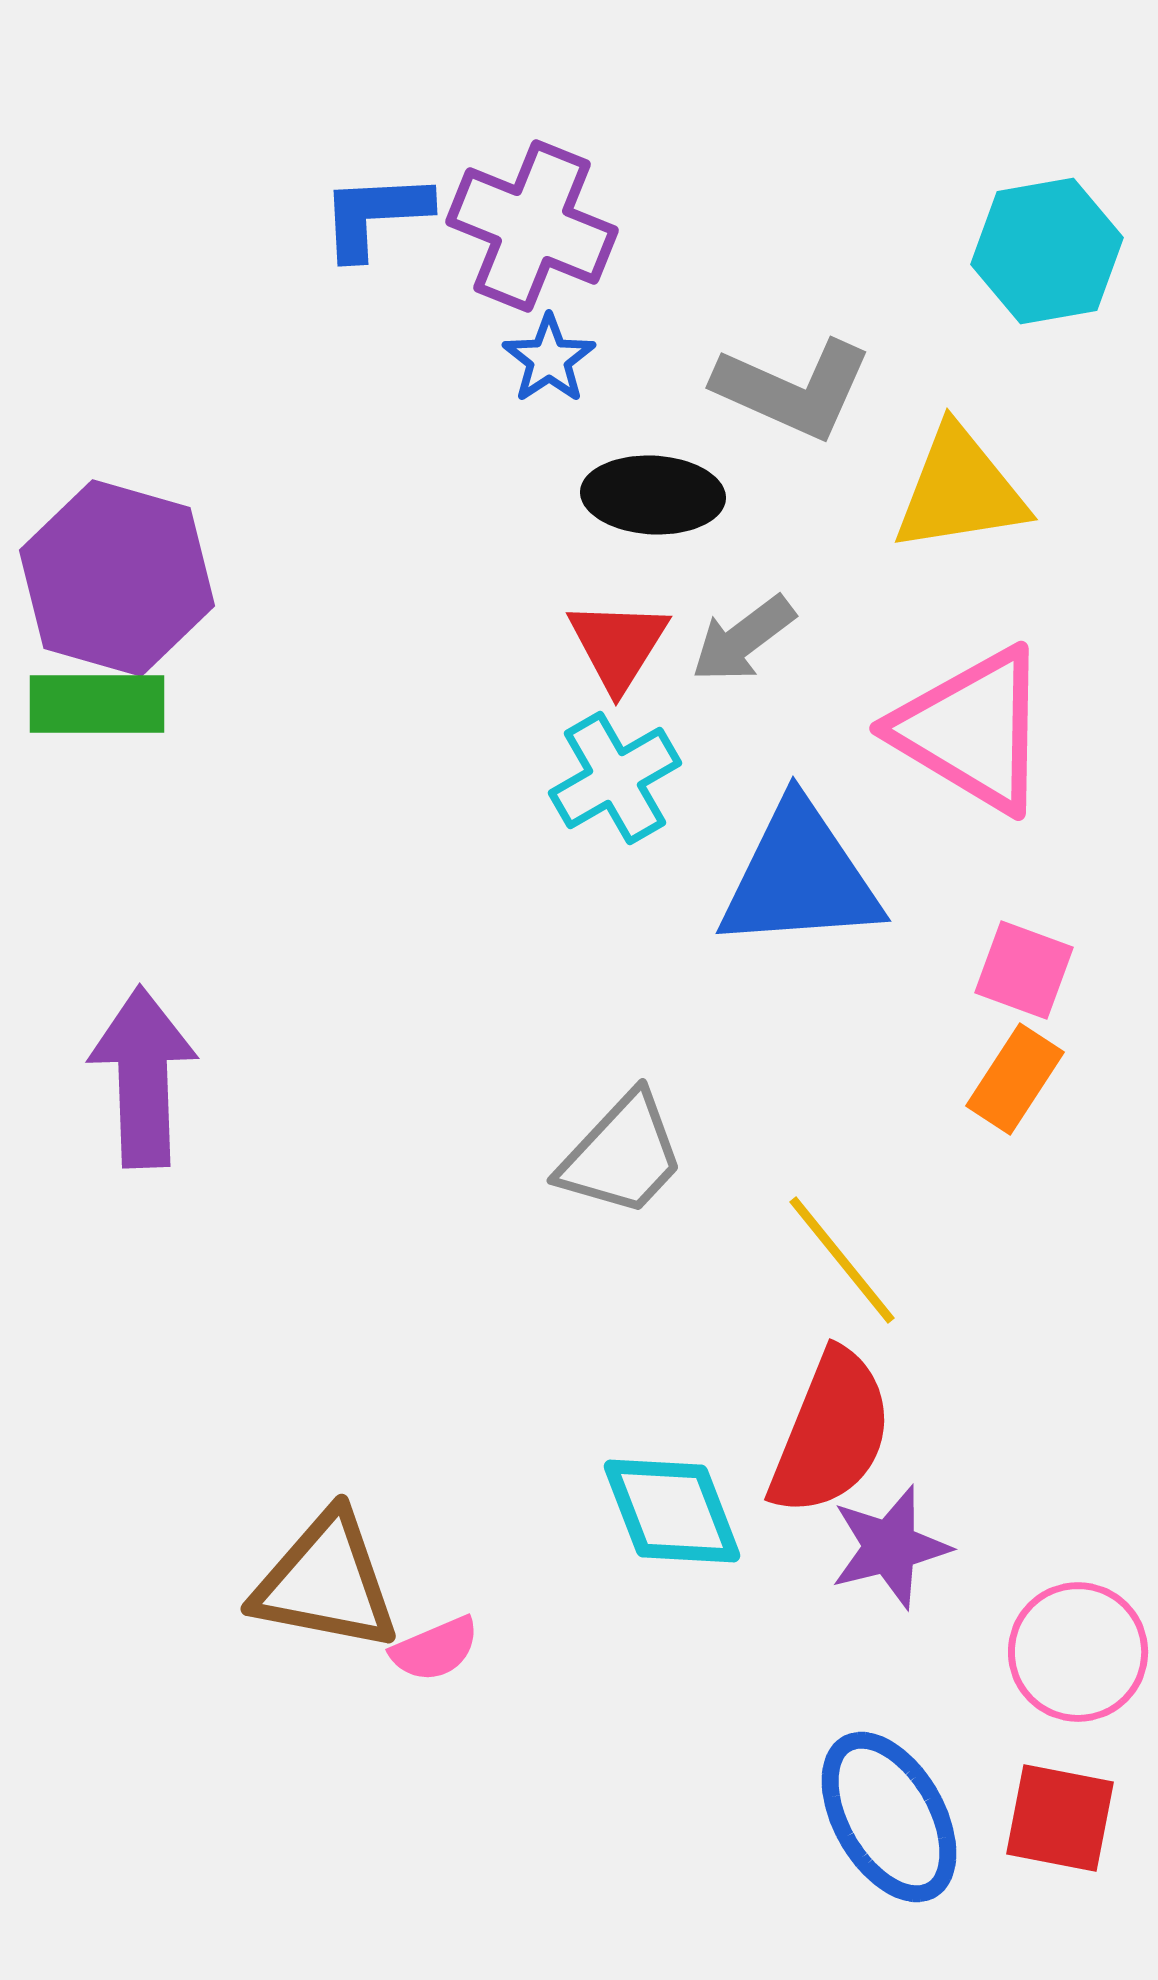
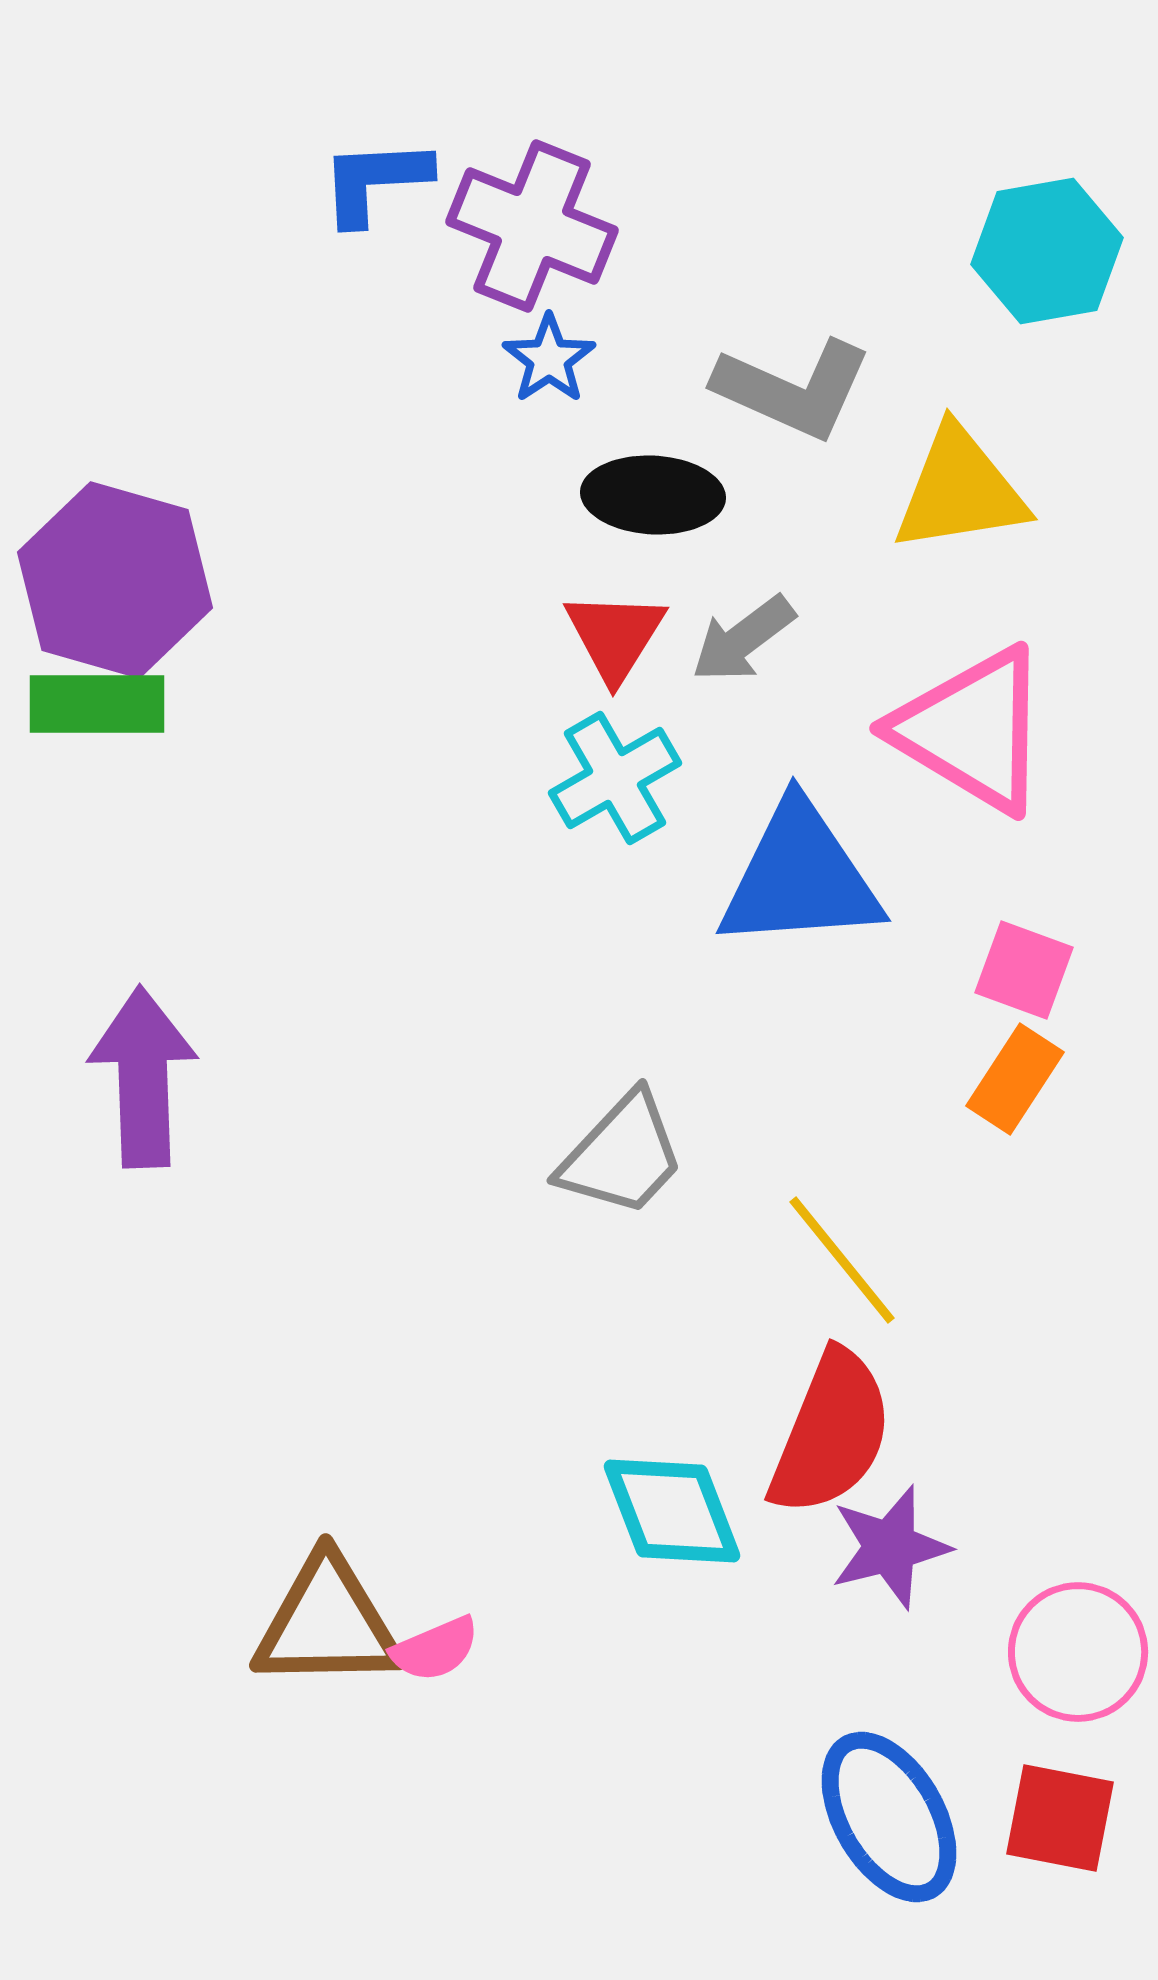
blue L-shape: moved 34 px up
purple hexagon: moved 2 px left, 2 px down
red triangle: moved 3 px left, 9 px up
brown triangle: moved 1 px right, 41 px down; rotated 12 degrees counterclockwise
